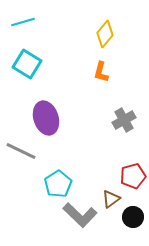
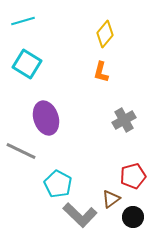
cyan line: moved 1 px up
cyan pentagon: rotated 12 degrees counterclockwise
